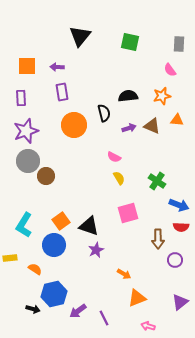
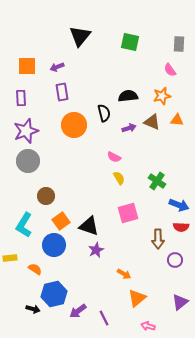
purple arrow at (57, 67): rotated 24 degrees counterclockwise
brown triangle at (152, 126): moved 4 px up
brown circle at (46, 176): moved 20 px down
orange triangle at (137, 298): rotated 18 degrees counterclockwise
